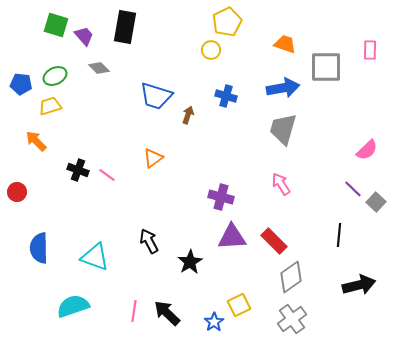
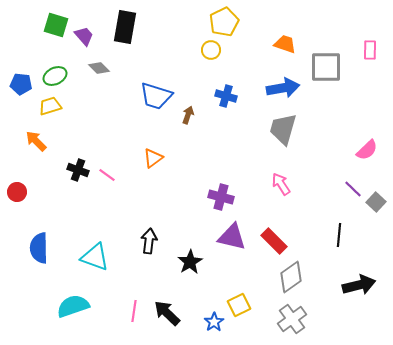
yellow pentagon at (227, 22): moved 3 px left
purple triangle at (232, 237): rotated 16 degrees clockwise
black arrow at (149, 241): rotated 35 degrees clockwise
